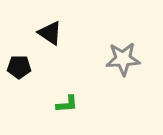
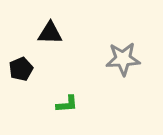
black triangle: rotated 32 degrees counterclockwise
black pentagon: moved 2 px right, 2 px down; rotated 25 degrees counterclockwise
